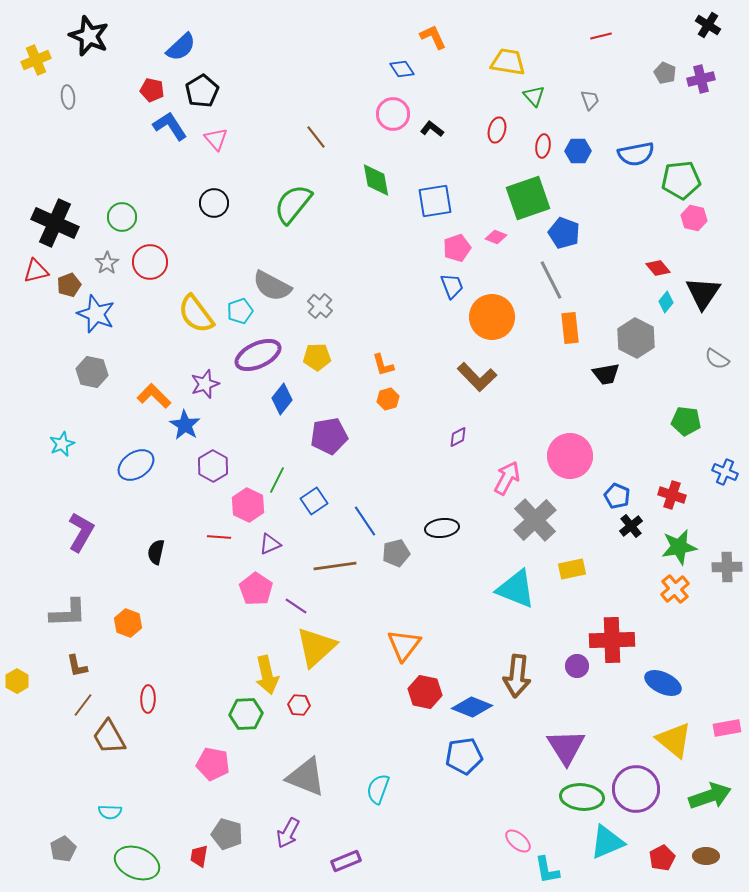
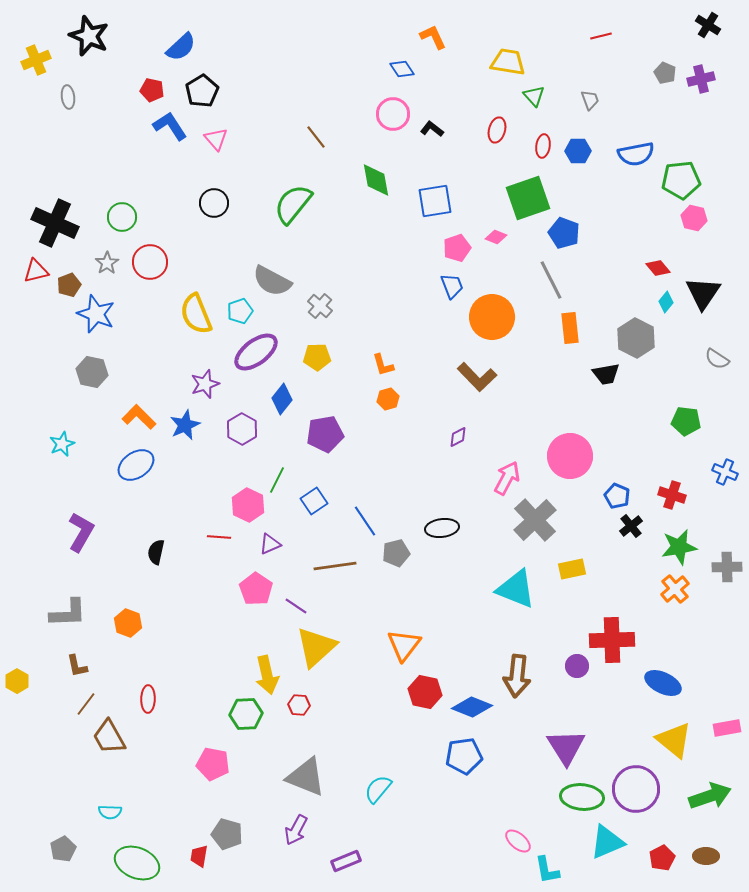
gray semicircle at (272, 286): moved 5 px up
yellow semicircle at (196, 314): rotated 15 degrees clockwise
purple ellipse at (258, 355): moved 2 px left, 3 px up; rotated 12 degrees counterclockwise
orange L-shape at (154, 396): moved 15 px left, 21 px down
blue star at (185, 425): rotated 16 degrees clockwise
purple pentagon at (329, 436): moved 4 px left, 2 px up
purple hexagon at (213, 466): moved 29 px right, 37 px up
brown line at (83, 705): moved 3 px right, 1 px up
cyan semicircle at (378, 789): rotated 20 degrees clockwise
purple arrow at (288, 833): moved 8 px right, 3 px up
